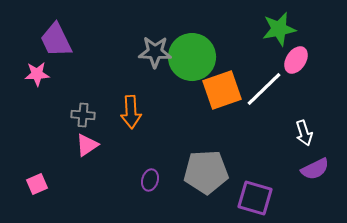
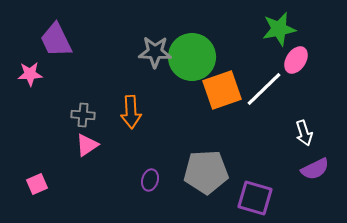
pink star: moved 7 px left
